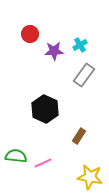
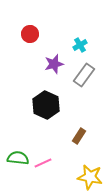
purple star: moved 13 px down; rotated 12 degrees counterclockwise
black hexagon: moved 1 px right, 4 px up
green semicircle: moved 2 px right, 2 px down
